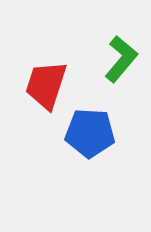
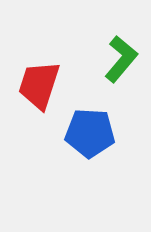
red trapezoid: moved 7 px left
